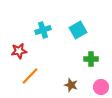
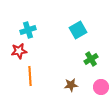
cyan cross: moved 15 px left
green cross: rotated 32 degrees counterclockwise
orange line: rotated 48 degrees counterclockwise
brown star: rotated 24 degrees counterclockwise
